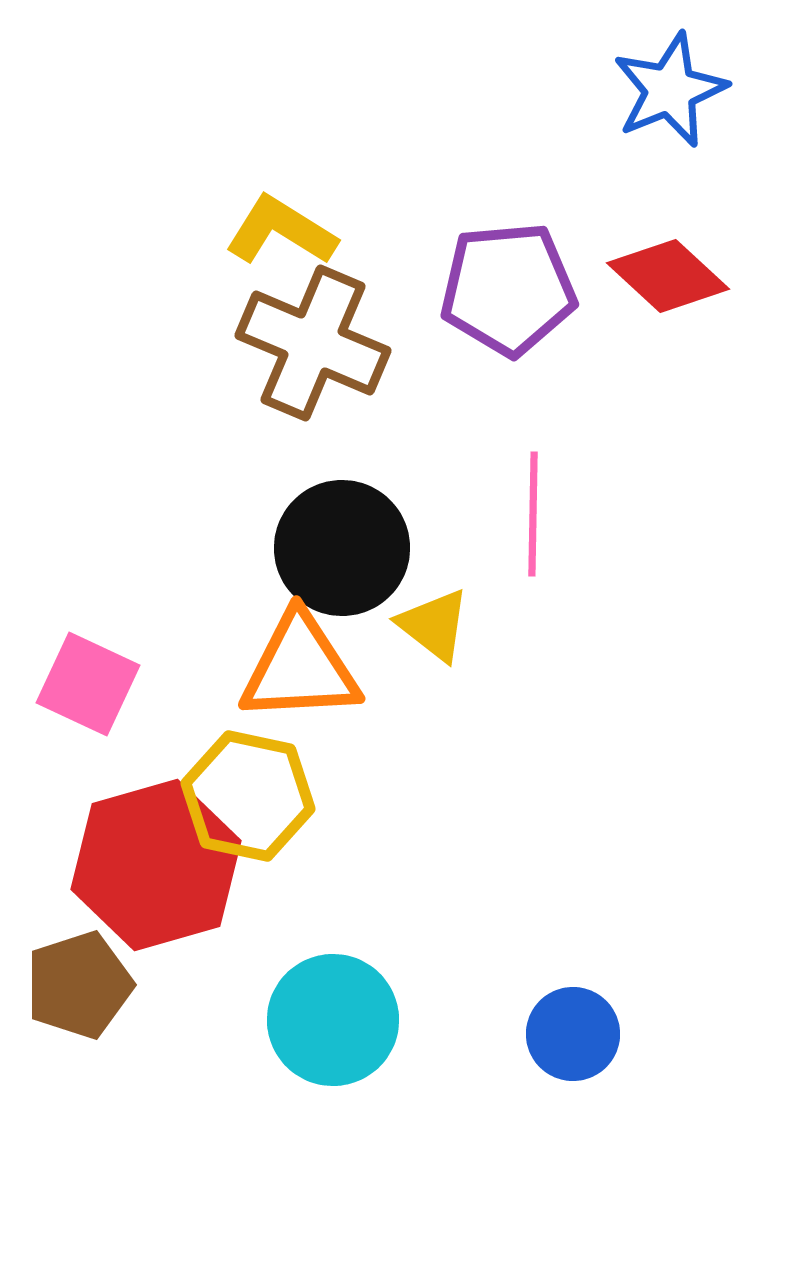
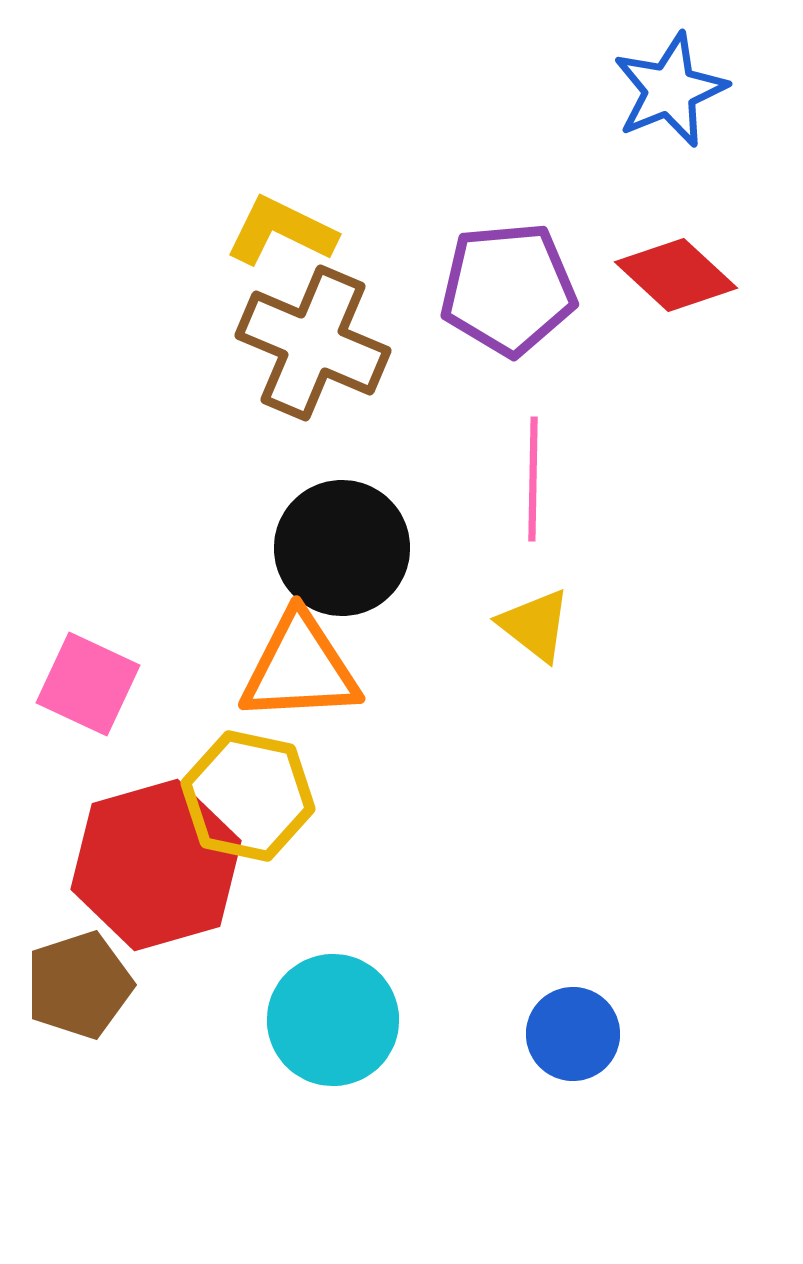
yellow L-shape: rotated 6 degrees counterclockwise
red diamond: moved 8 px right, 1 px up
pink line: moved 35 px up
yellow triangle: moved 101 px right
